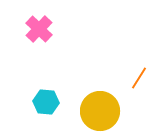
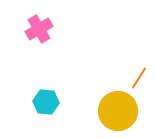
pink cross: rotated 16 degrees clockwise
yellow circle: moved 18 px right
